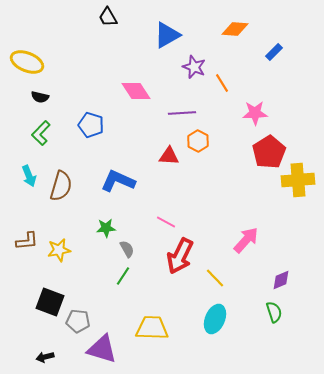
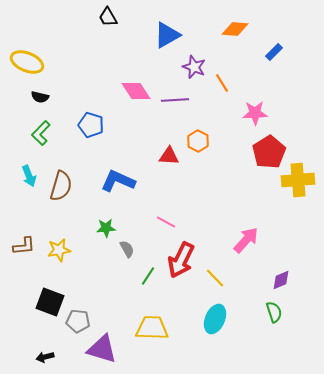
purple line: moved 7 px left, 13 px up
brown L-shape: moved 3 px left, 5 px down
red arrow: moved 1 px right, 4 px down
green line: moved 25 px right
